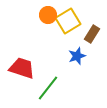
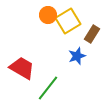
red trapezoid: rotated 12 degrees clockwise
